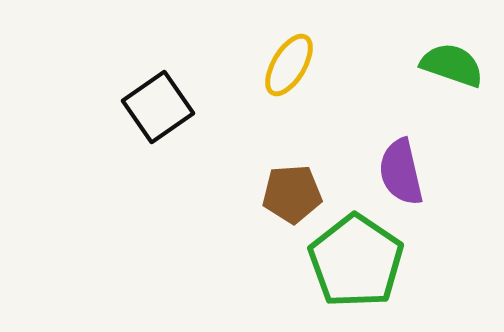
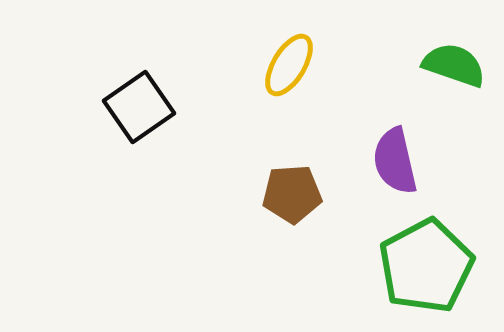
green semicircle: moved 2 px right
black square: moved 19 px left
purple semicircle: moved 6 px left, 11 px up
green pentagon: moved 70 px right, 5 px down; rotated 10 degrees clockwise
